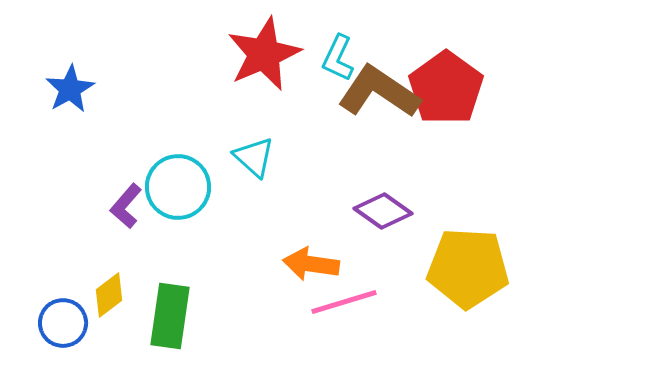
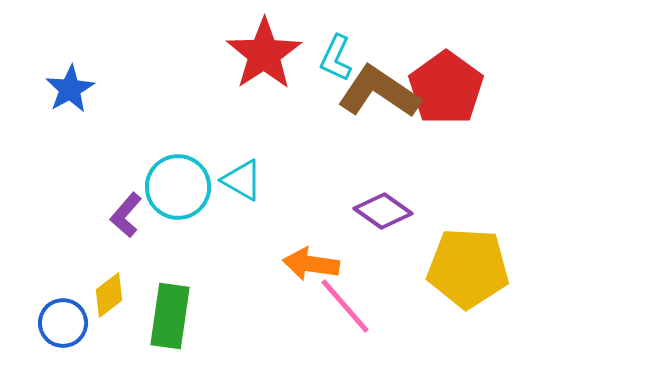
red star: rotated 10 degrees counterclockwise
cyan L-shape: moved 2 px left
cyan triangle: moved 12 px left, 23 px down; rotated 12 degrees counterclockwise
purple L-shape: moved 9 px down
pink line: moved 1 px right, 4 px down; rotated 66 degrees clockwise
